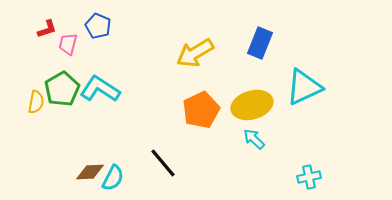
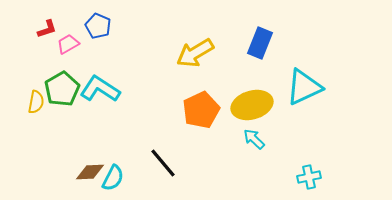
pink trapezoid: rotated 45 degrees clockwise
